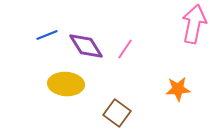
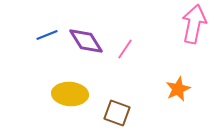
purple diamond: moved 5 px up
yellow ellipse: moved 4 px right, 10 px down
orange star: rotated 20 degrees counterclockwise
brown square: rotated 16 degrees counterclockwise
